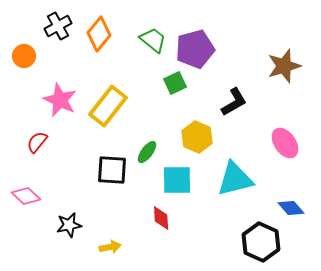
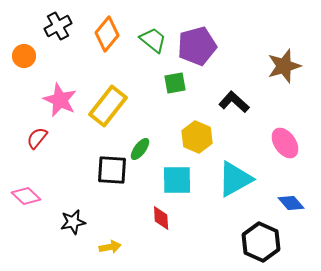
orange diamond: moved 8 px right
purple pentagon: moved 2 px right, 3 px up
green square: rotated 15 degrees clockwise
black L-shape: rotated 108 degrees counterclockwise
red semicircle: moved 4 px up
green ellipse: moved 7 px left, 3 px up
cyan triangle: rotated 15 degrees counterclockwise
blue diamond: moved 5 px up
black star: moved 4 px right, 3 px up
